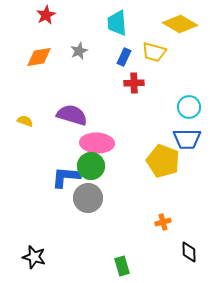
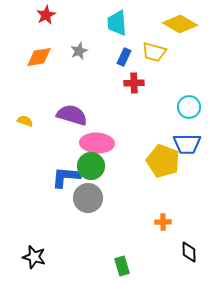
blue trapezoid: moved 5 px down
orange cross: rotated 14 degrees clockwise
